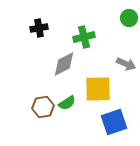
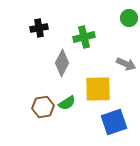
gray diamond: moved 2 px left, 1 px up; rotated 36 degrees counterclockwise
